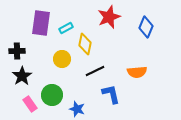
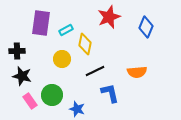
cyan rectangle: moved 2 px down
black star: rotated 24 degrees counterclockwise
blue L-shape: moved 1 px left, 1 px up
pink rectangle: moved 3 px up
